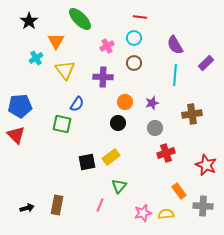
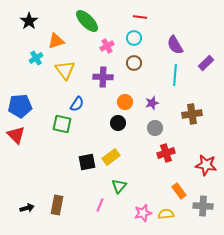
green ellipse: moved 7 px right, 2 px down
orange triangle: rotated 42 degrees clockwise
red star: rotated 15 degrees counterclockwise
